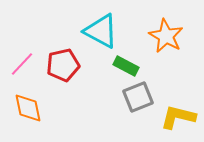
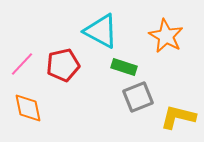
green rectangle: moved 2 px left, 1 px down; rotated 10 degrees counterclockwise
